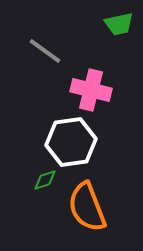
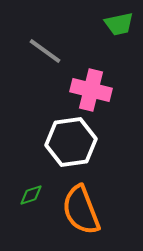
green diamond: moved 14 px left, 15 px down
orange semicircle: moved 6 px left, 3 px down
